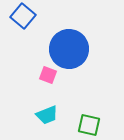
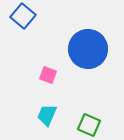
blue circle: moved 19 px right
cyan trapezoid: rotated 135 degrees clockwise
green square: rotated 10 degrees clockwise
